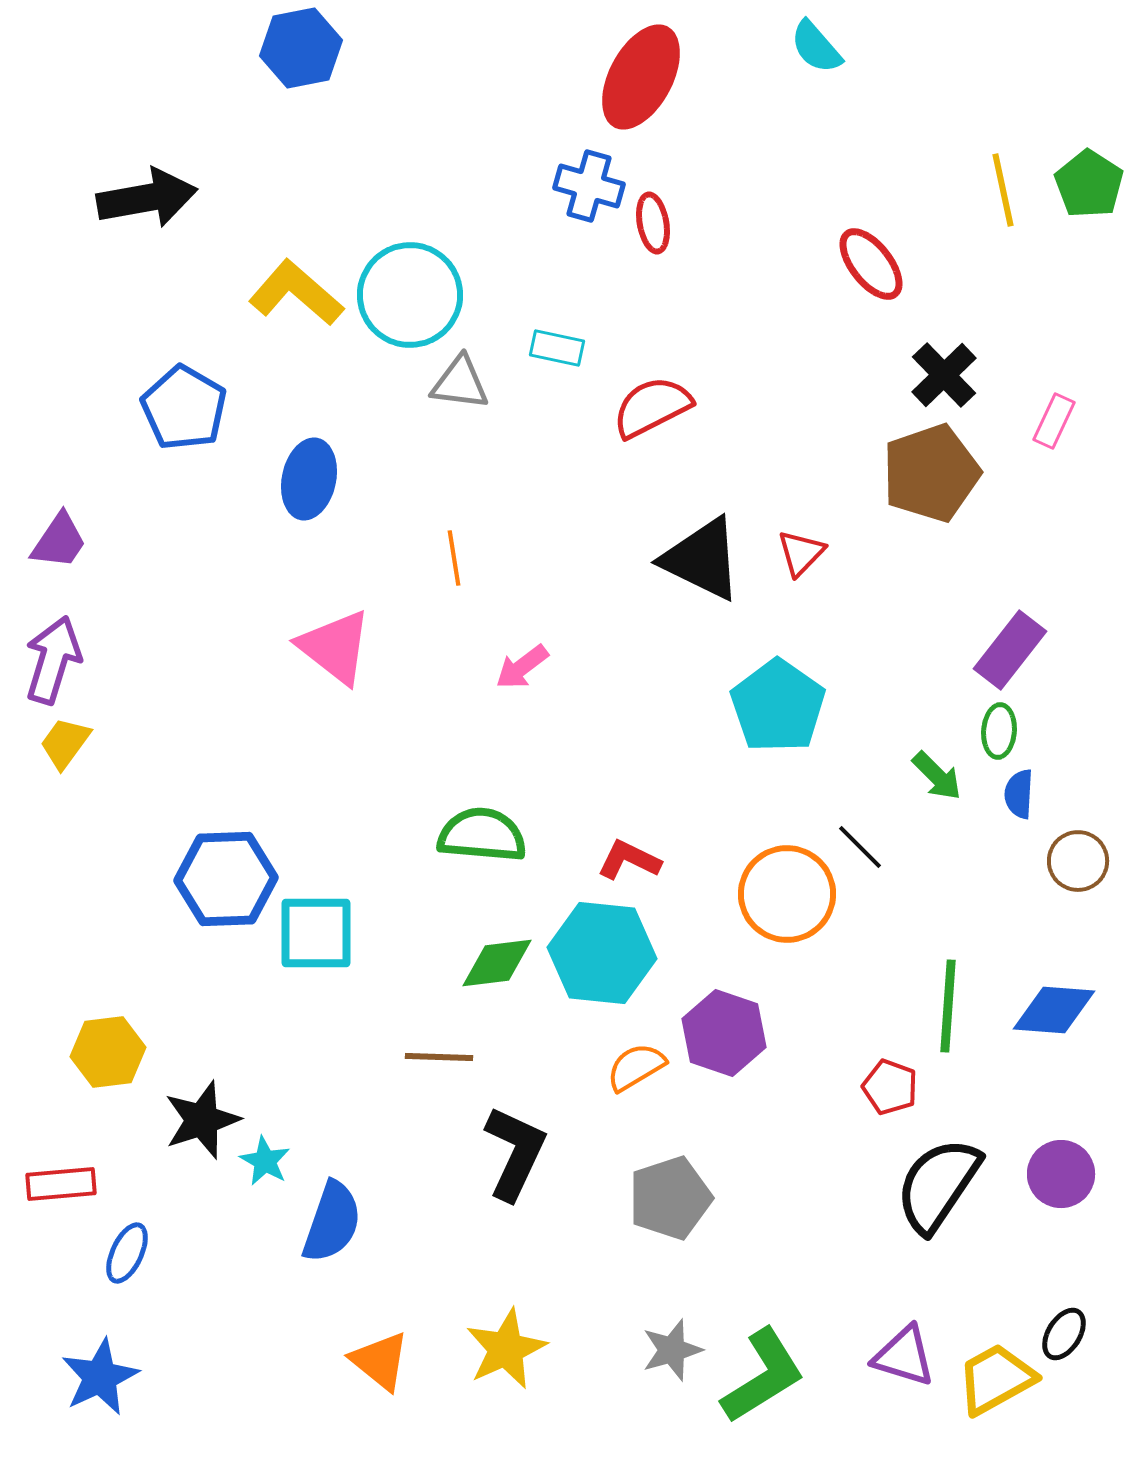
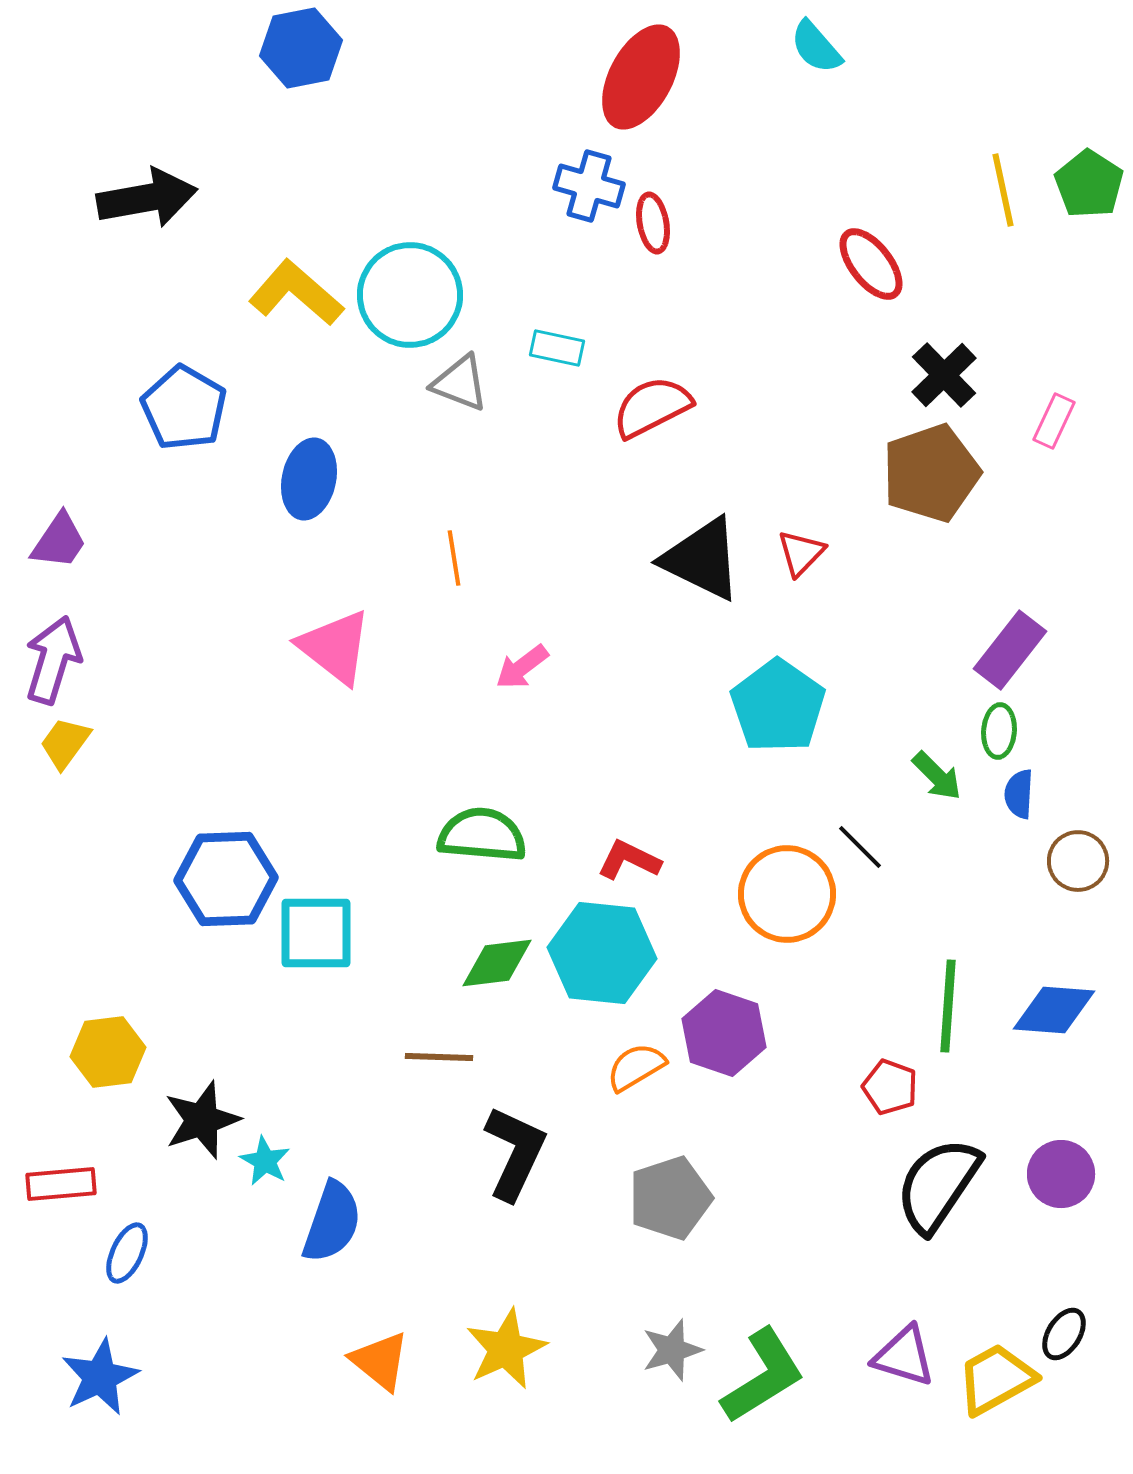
gray triangle at (460, 383): rotated 14 degrees clockwise
